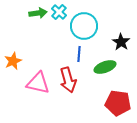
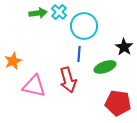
black star: moved 3 px right, 5 px down
pink triangle: moved 4 px left, 3 px down
